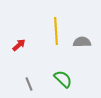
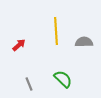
gray semicircle: moved 2 px right
